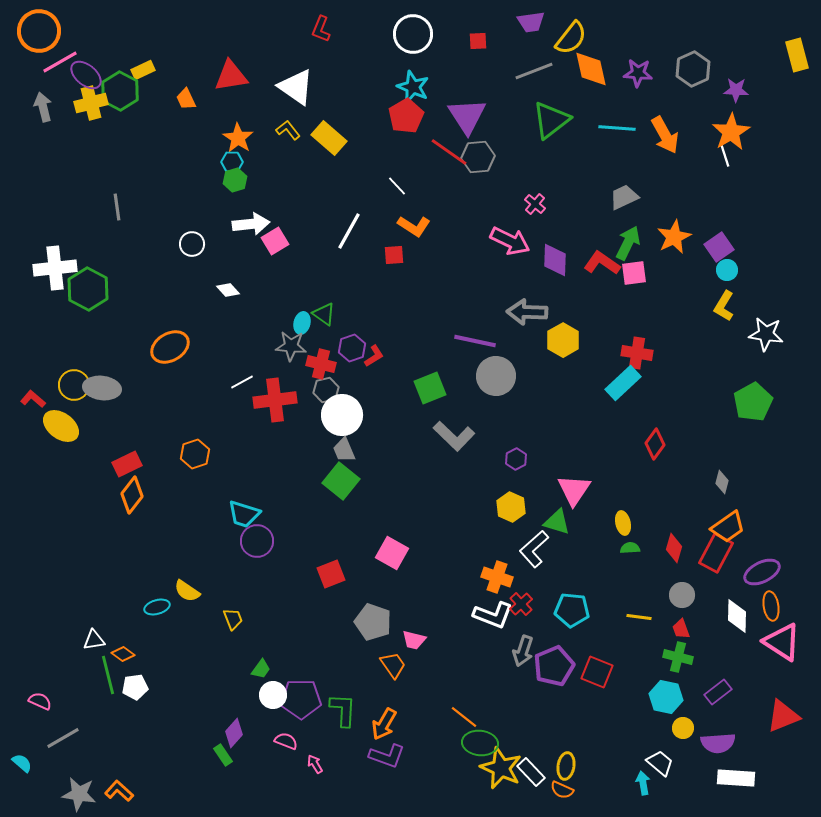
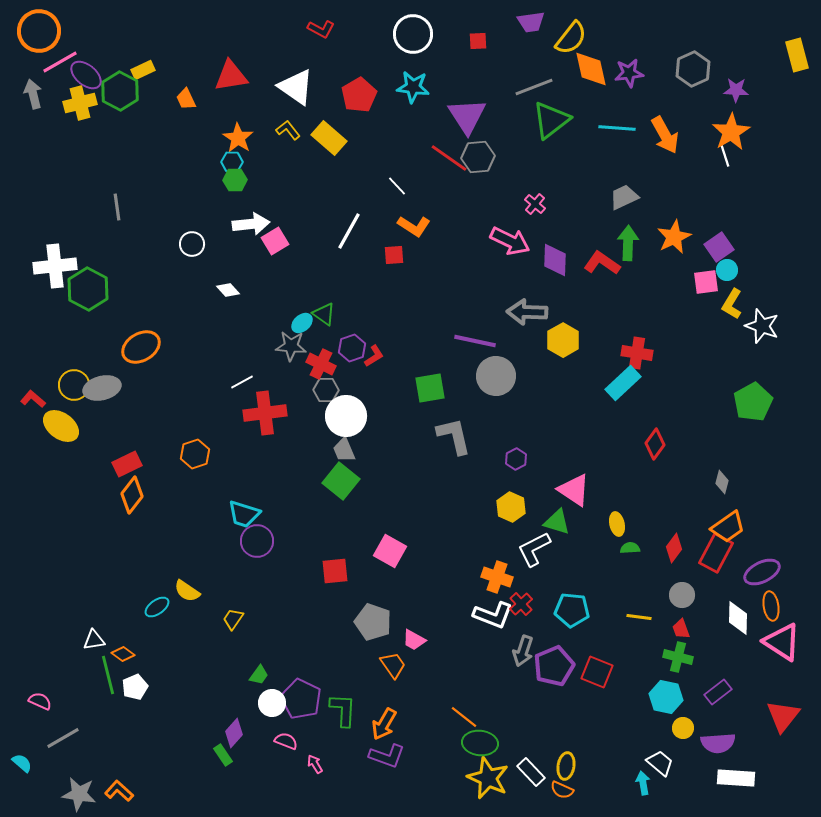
red L-shape at (321, 29): rotated 84 degrees counterclockwise
gray line at (534, 71): moved 16 px down
purple star at (638, 73): moved 9 px left; rotated 12 degrees counterclockwise
cyan star at (413, 87): rotated 16 degrees counterclockwise
yellow cross at (91, 103): moved 11 px left
gray arrow at (43, 107): moved 10 px left, 13 px up
red pentagon at (406, 116): moved 47 px left, 21 px up
red line at (449, 152): moved 6 px down
green hexagon at (235, 180): rotated 15 degrees clockwise
green arrow at (628, 243): rotated 24 degrees counterclockwise
white cross at (55, 268): moved 2 px up
pink square at (634, 273): moved 72 px right, 9 px down
yellow L-shape at (724, 306): moved 8 px right, 2 px up
cyan ellipse at (302, 323): rotated 35 degrees clockwise
white star at (766, 334): moved 4 px left, 8 px up; rotated 12 degrees clockwise
orange ellipse at (170, 347): moved 29 px left
red cross at (321, 364): rotated 12 degrees clockwise
gray ellipse at (102, 388): rotated 21 degrees counterclockwise
green square at (430, 388): rotated 12 degrees clockwise
gray hexagon at (326, 390): rotated 15 degrees clockwise
red cross at (275, 400): moved 10 px left, 13 px down
white circle at (342, 415): moved 4 px right, 1 px down
gray L-shape at (454, 436): rotated 147 degrees counterclockwise
pink triangle at (574, 490): rotated 30 degrees counterclockwise
yellow ellipse at (623, 523): moved 6 px left, 1 px down
red diamond at (674, 548): rotated 20 degrees clockwise
white L-shape at (534, 549): rotated 15 degrees clockwise
pink square at (392, 553): moved 2 px left, 2 px up
red square at (331, 574): moved 4 px right, 3 px up; rotated 16 degrees clockwise
cyan ellipse at (157, 607): rotated 20 degrees counterclockwise
white diamond at (737, 616): moved 1 px right, 2 px down
yellow trapezoid at (233, 619): rotated 125 degrees counterclockwise
pink trapezoid at (414, 640): rotated 15 degrees clockwise
green trapezoid at (261, 669): moved 2 px left, 6 px down
white pentagon at (135, 687): rotated 15 degrees counterclockwise
white circle at (273, 695): moved 1 px left, 8 px down
purple pentagon at (301, 699): rotated 27 degrees clockwise
red triangle at (783, 716): rotated 30 degrees counterclockwise
yellow star at (501, 768): moved 13 px left, 10 px down
